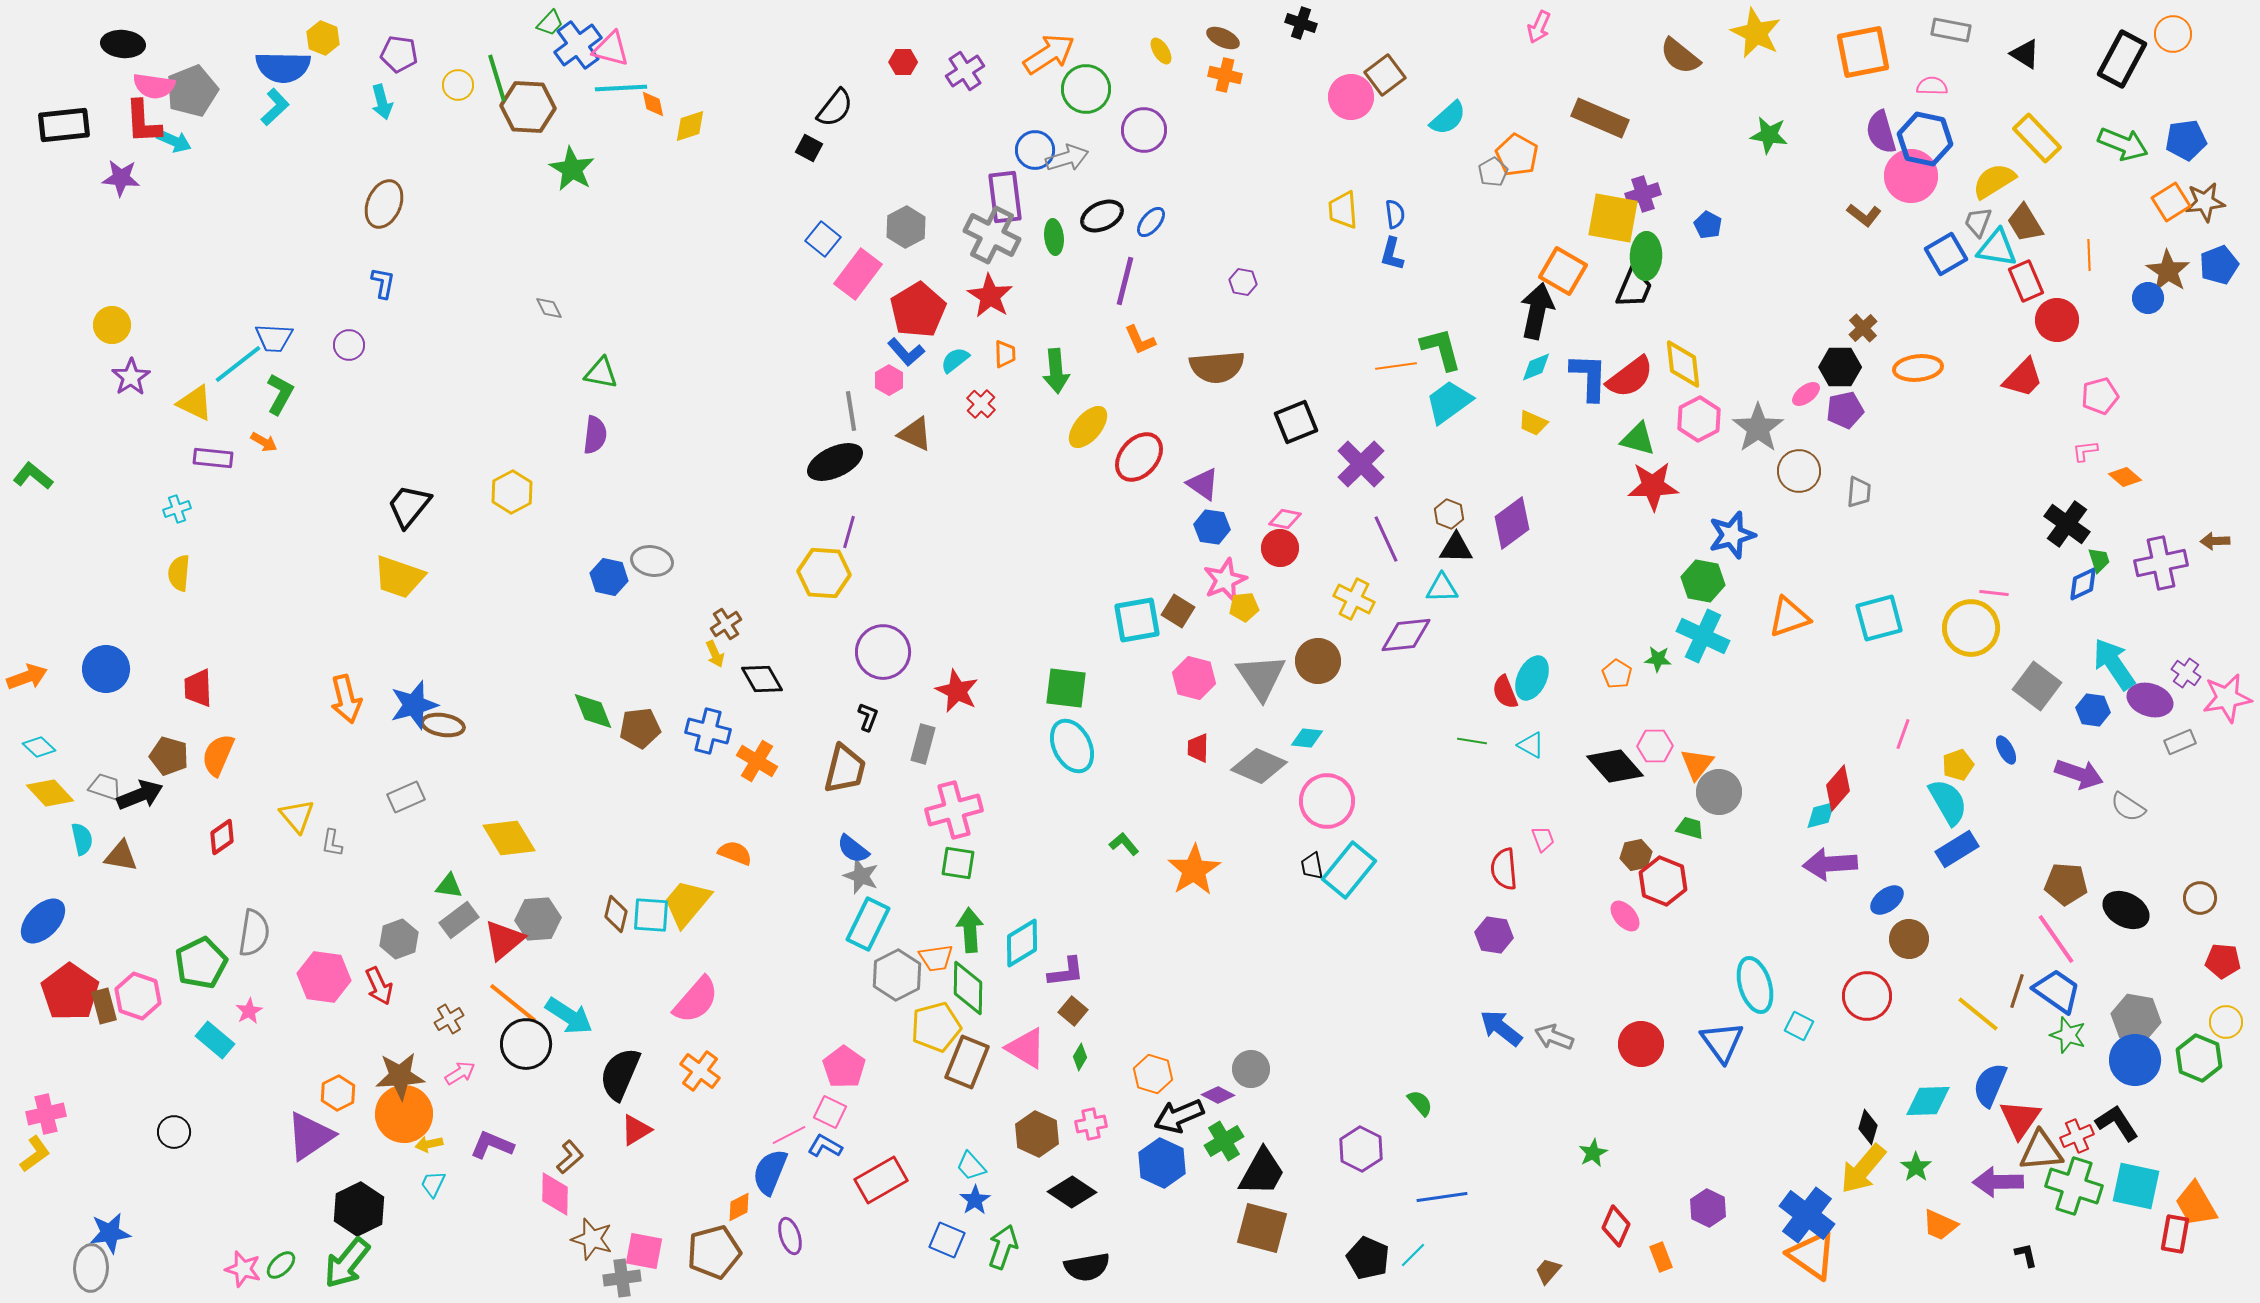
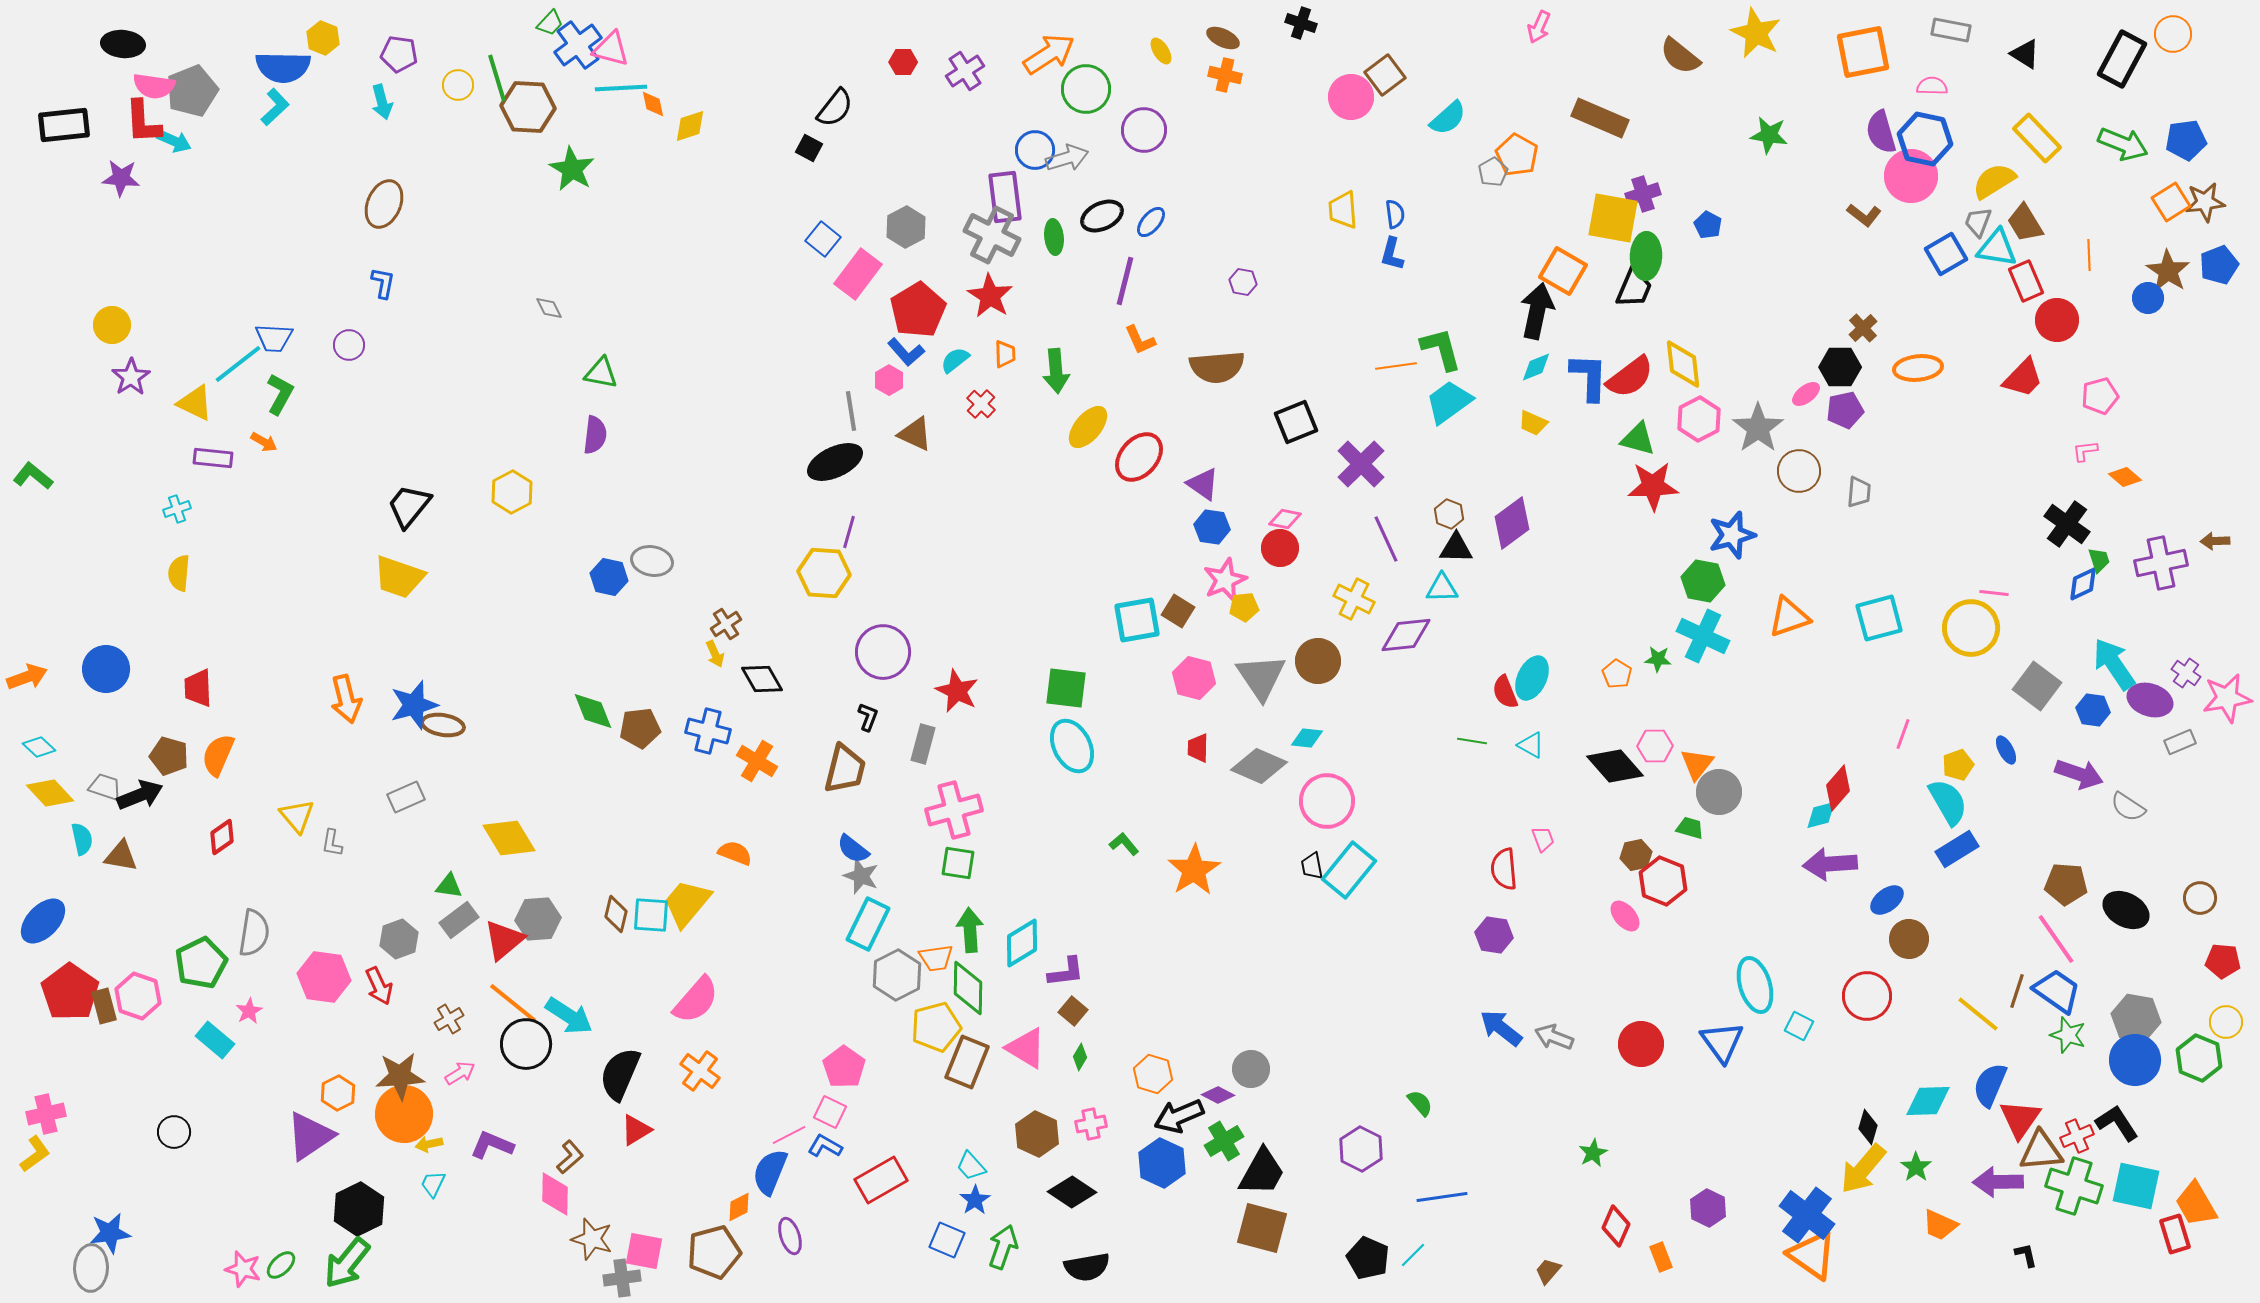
red rectangle at (2175, 1234): rotated 27 degrees counterclockwise
